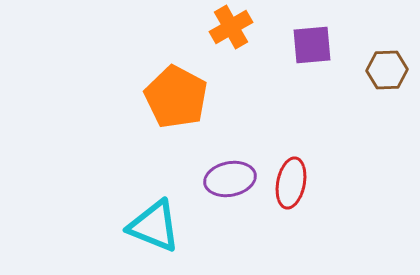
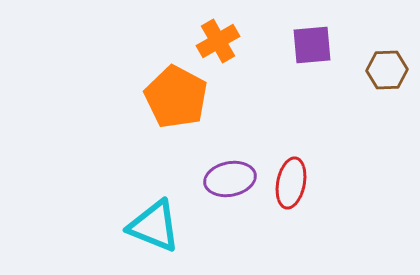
orange cross: moved 13 px left, 14 px down
